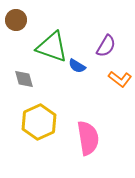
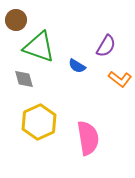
green triangle: moved 13 px left
